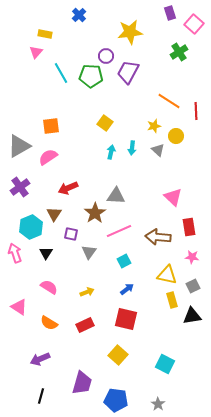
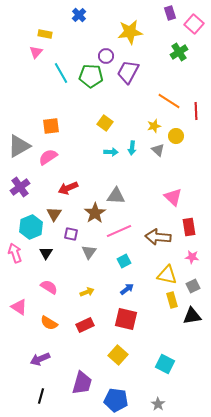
cyan arrow at (111, 152): rotated 80 degrees clockwise
